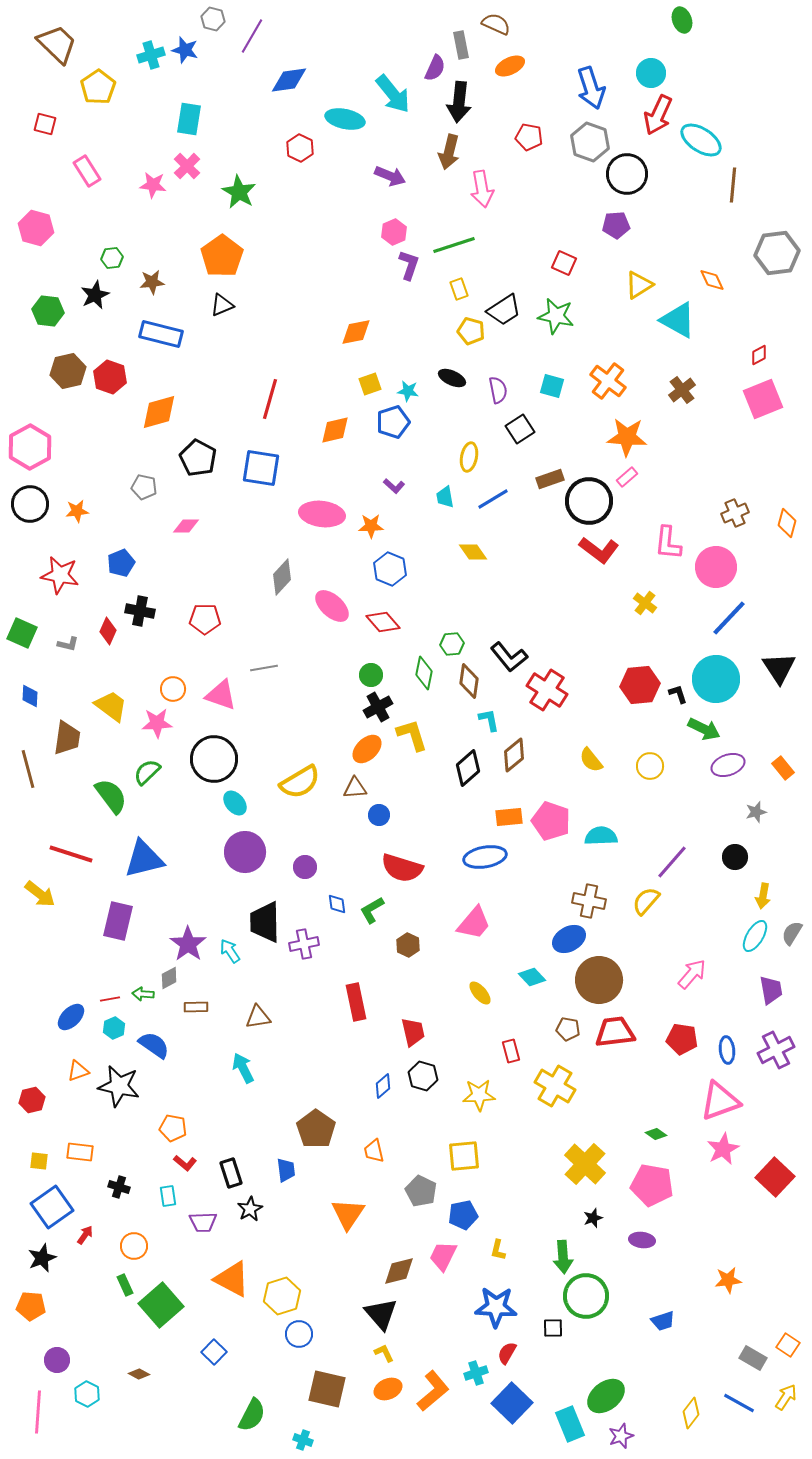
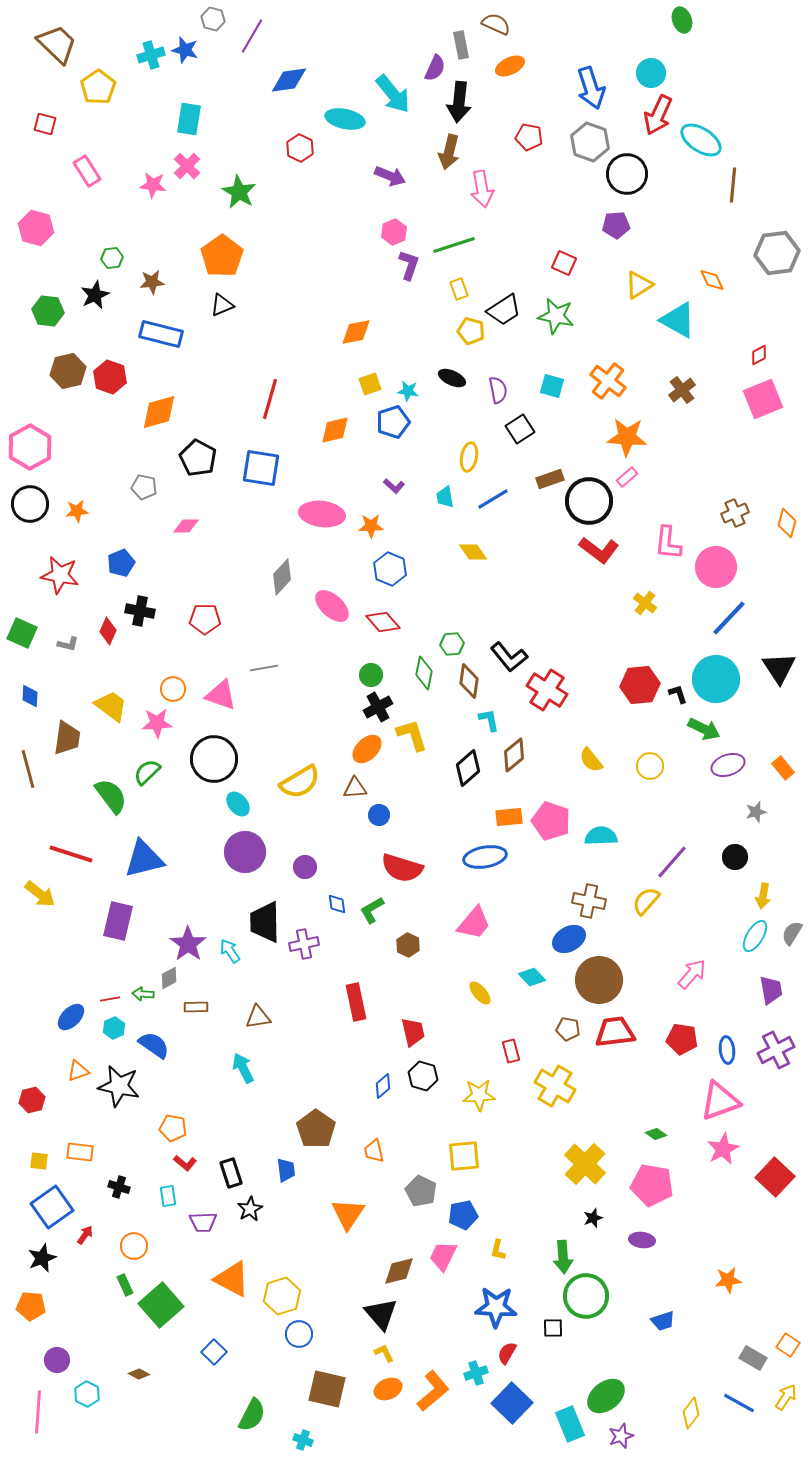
cyan ellipse at (235, 803): moved 3 px right, 1 px down
